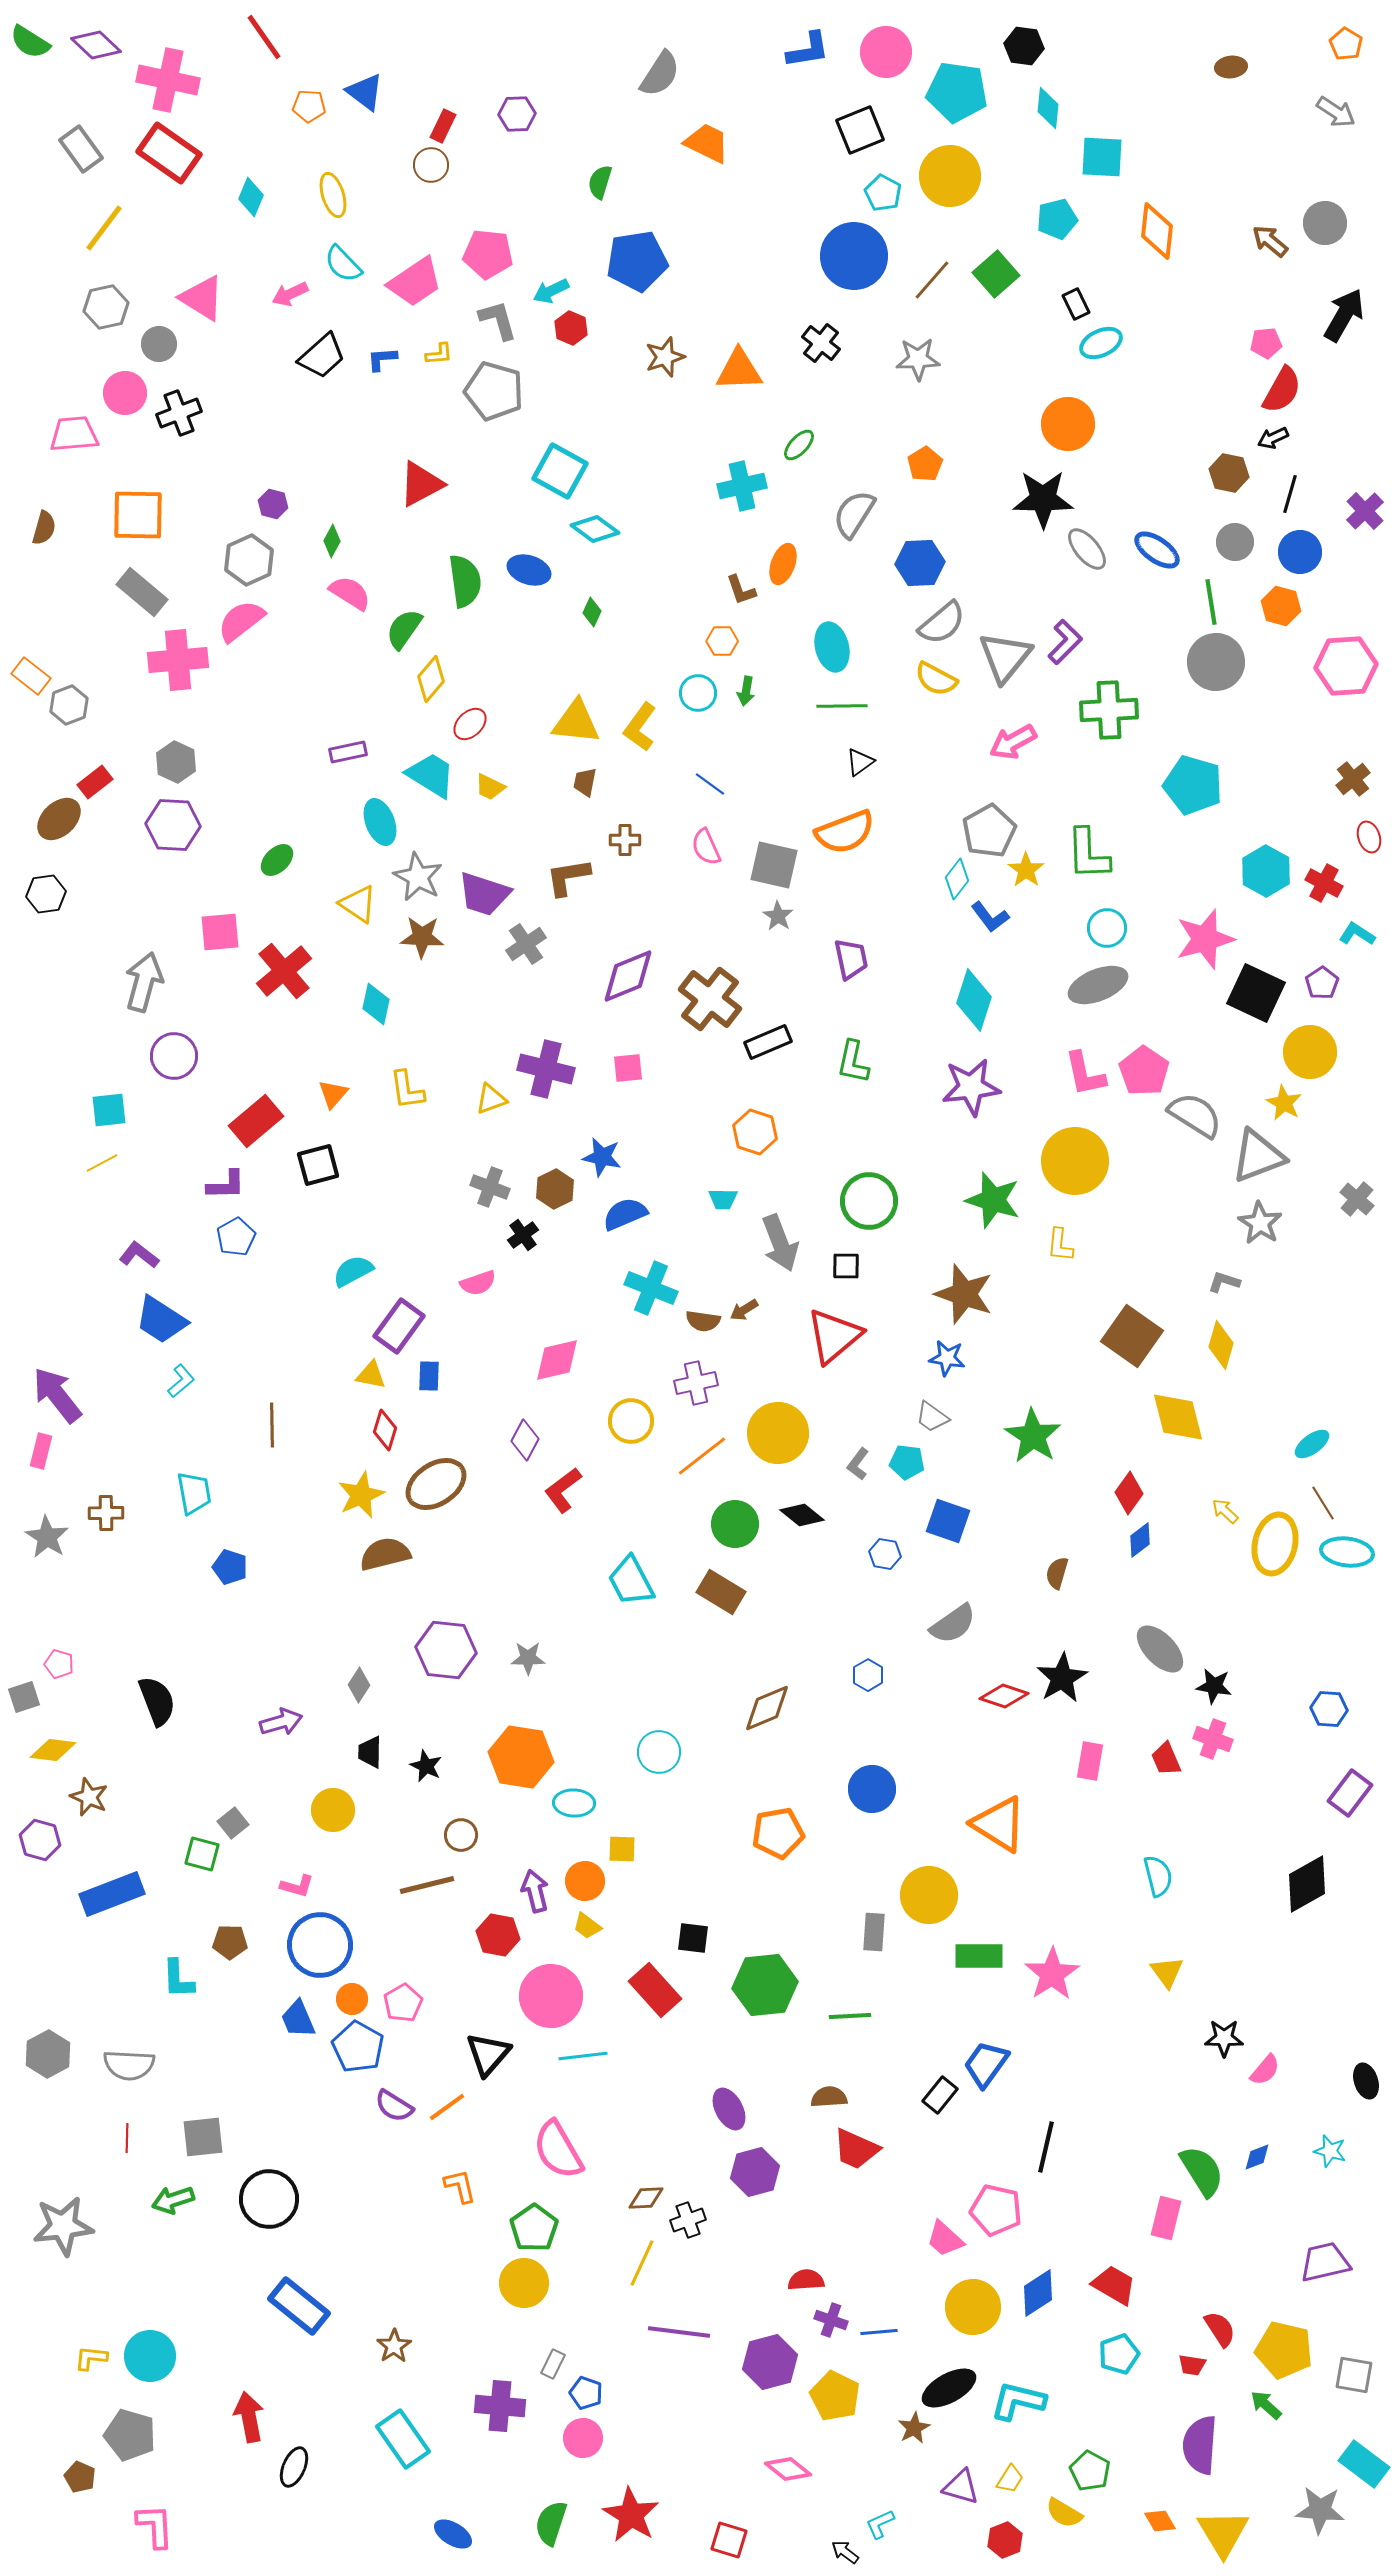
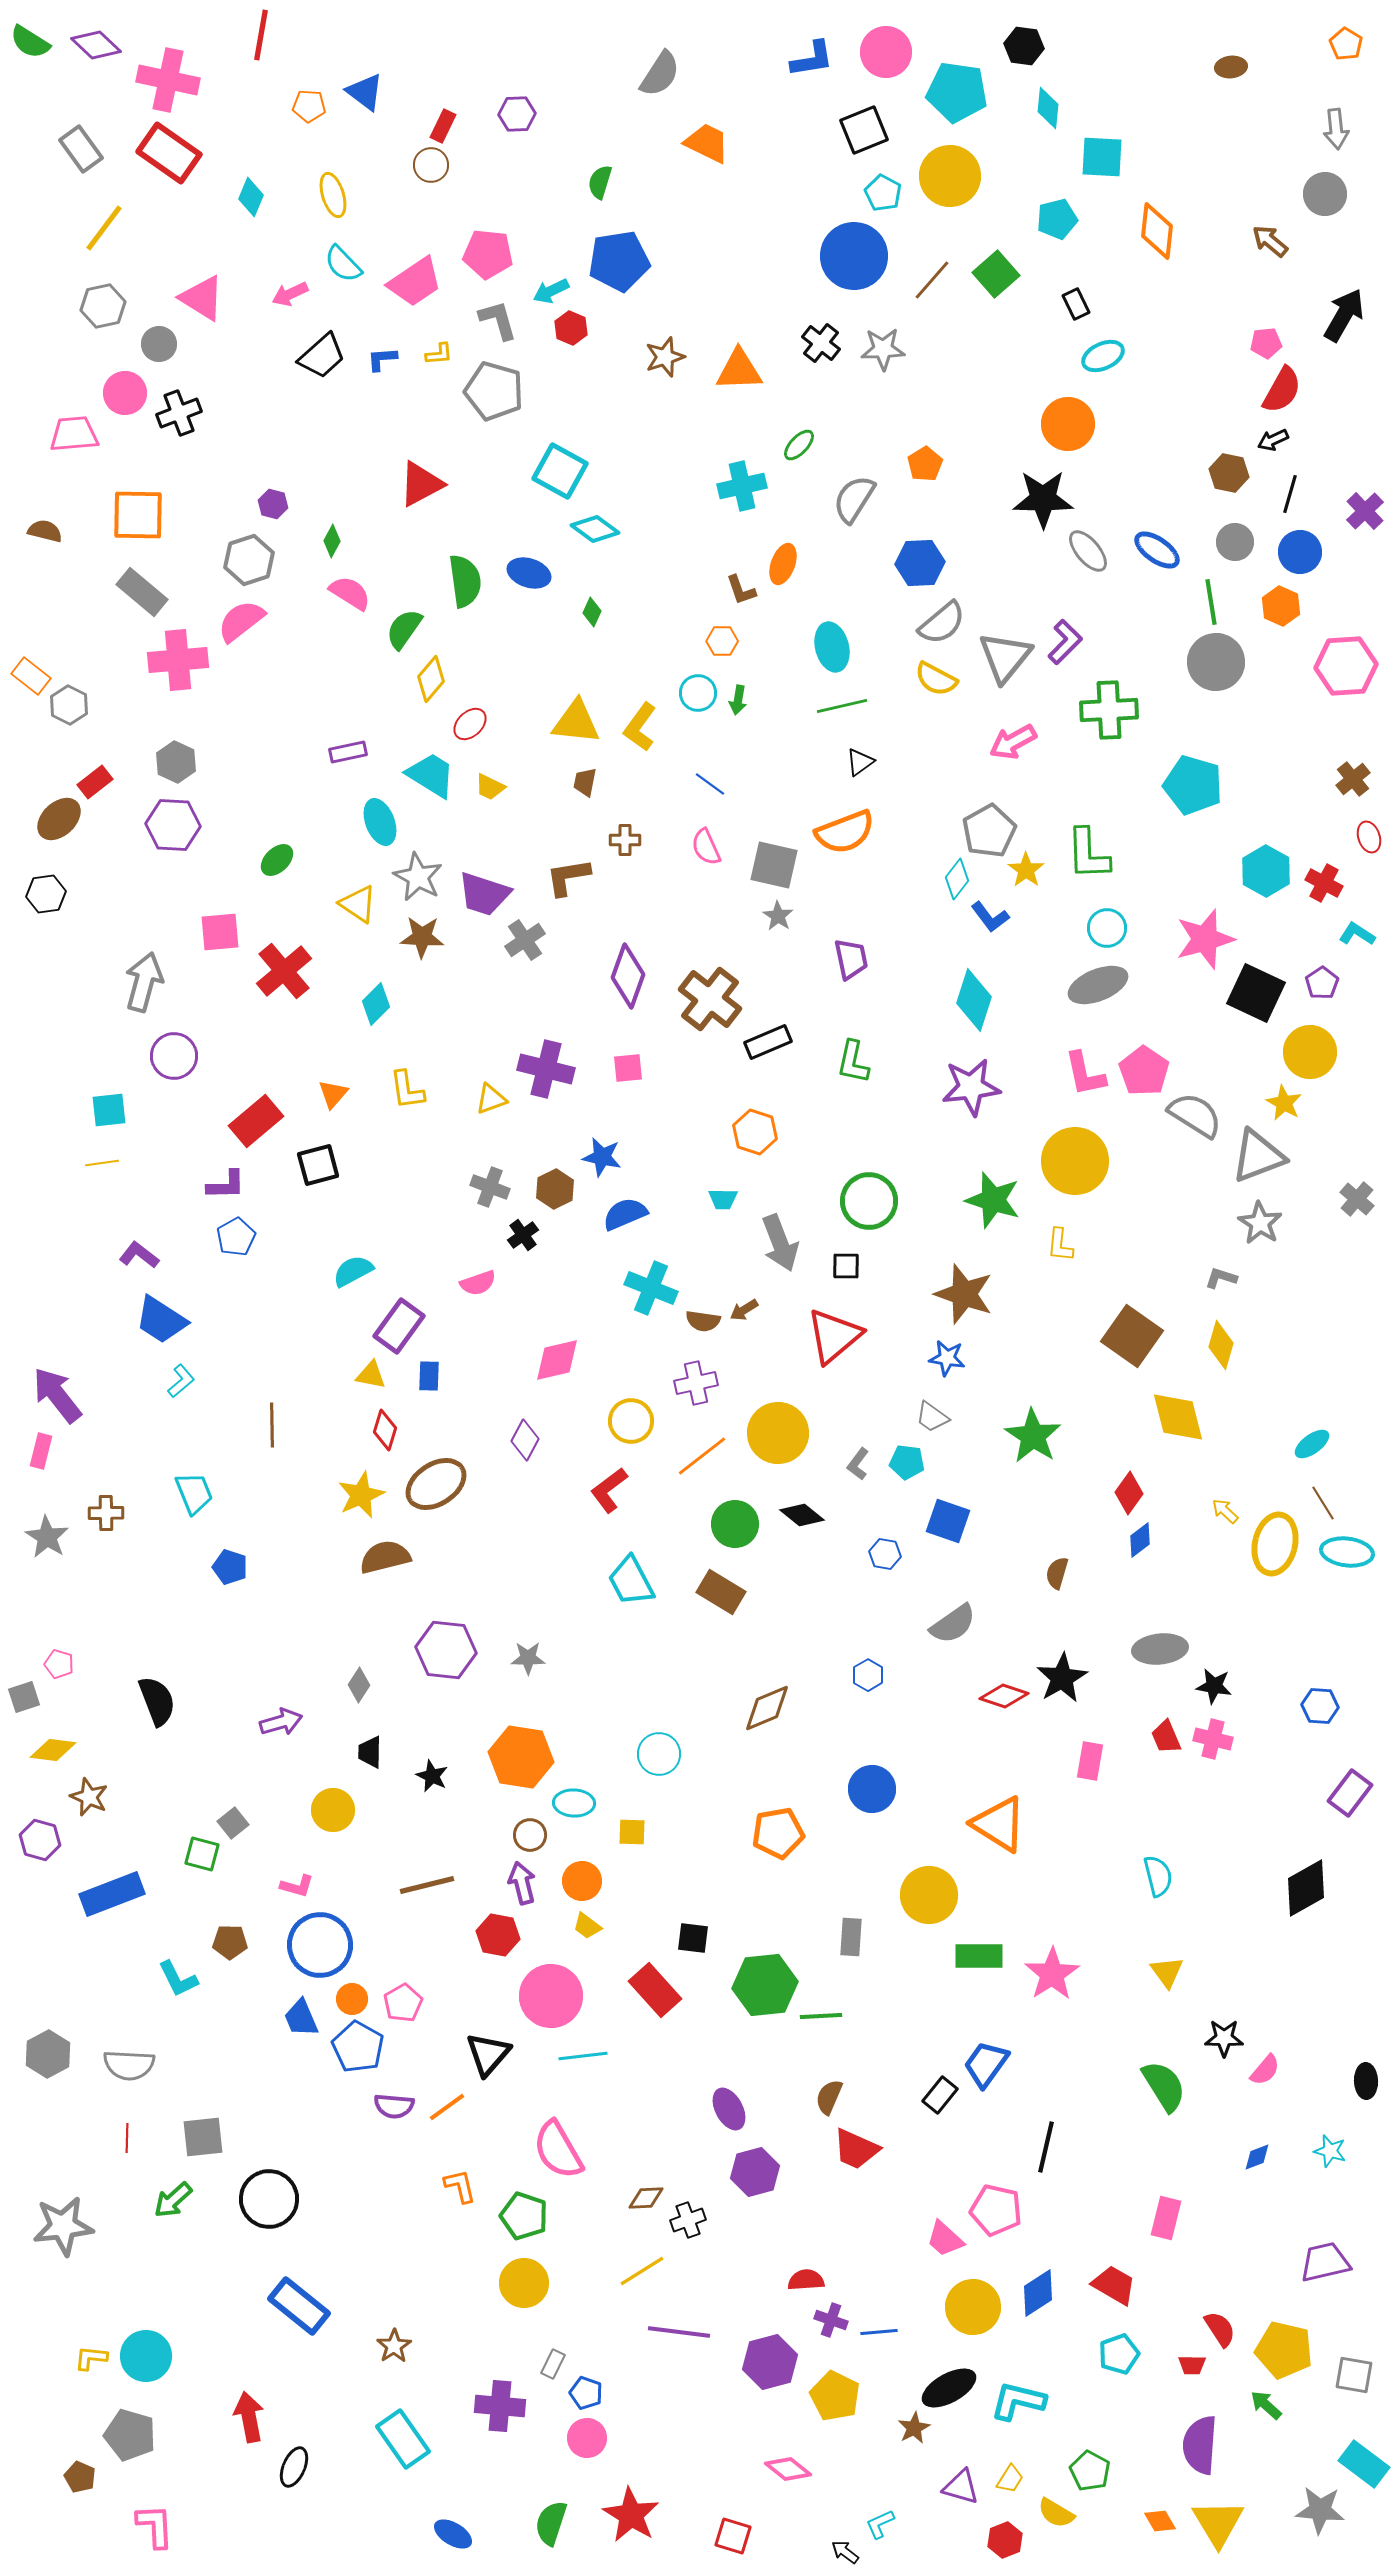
red line at (264, 37): moved 3 px left, 2 px up; rotated 45 degrees clockwise
blue L-shape at (808, 50): moved 4 px right, 9 px down
gray arrow at (1336, 112): moved 17 px down; rotated 51 degrees clockwise
black square at (860, 130): moved 4 px right
gray circle at (1325, 223): moved 29 px up
blue pentagon at (637, 261): moved 18 px left
gray hexagon at (106, 307): moved 3 px left, 1 px up
cyan ellipse at (1101, 343): moved 2 px right, 13 px down
gray star at (918, 359): moved 35 px left, 10 px up
black arrow at (1273, 438): moved 2 px down
gray semicircle at (854, 514): moved 15 px up
brown semicircle at (44, 528): moved 1 px right, 3 px down; rotated 92 degrees counterclockwise
gray ellipse at (1087, 549): moved 1 px right, 2 px down
gray hexagon at (249, 560): rotated 6 degrees clockwise
blue ellipse at (529, 570): moved 3 px down
orange hexagon at (1281, 606): rotated 9 degrees clockwise
green arrow at (746, 691): moved 8 px left, 9 px down
gray hexagon at (69, 705): rotated 12 degrees counterclockwise
green line at (842, 706): rotated 12 degrees counterclockwise
gray cross at (526, 944): moved 1 px left, 4 px up
purple diamond at (628, 976): rotated 48 degrees counterclockwise
cyan diamond at (376, 1004): rotated 33 degrees clockwise
yellow line at (102, 1163): rotated 20 degrees clockwise
gray L-shape at (1224, 1282): moved 3 px left, 4 px up
red L-shape at (563, 1490): moved 46 px right
cyan trapezoid at (194, 1493): rotated 12 degrees counterclockwise
brown semicircle at (385, 1554): moved 3 px down
gray ellipse at (1160, 1649): rotated 52 degrees counterclockwise
blue hexagon at (1329, 1709): moved 9 px left, 3 px up
pink cross at (1213, 1739): rotated 6 degrees counterclockwise
cyan circle at (659, 1752): moved 2 px down
red trapezoid at (1166, 1759): moved 22 px up
black star at (426, 1766): moved 6 px right, 10 px down
brown circle at (461, 1835): moved 69 px right
yellow square at (622, 1849): moved 10 px right, 17 px up
orange circle at (585, 1881): moved 3 px left
black diamond at (1307, 1884): moved 1 px left, 4 px down
purple arrow at (535, 1891): moved 13 px left, 8 px up
gray rectangle at (874, 1932): moved 23 px left, 5 px down
cyan L-shape at (178, 1979): rotated 24 degrees counterclockwise
green line at (850, 2016): moved 29 px left
blue trapezoid at (298, 2019): moved 3 px right, 1 px up
black ellipse at (1366, 2081): rotated 16 degrees clockwise
brown semicircle at (829, 2097): rotated 63 degrees counterclockwise
purple semicircle at (394, 2106): rotated 27 degrees counterclockwise
green semicircle at (1202, 2171): moved 38 px left, 85 px up
green arrow at (173, 2200): rotated 24 degrees counterclockwise
green pentagon at (534, 2228): moved 10 px left, 12 px up; rotated 18 degrees counterclockwise
yellow line at (642, 2263): moved 8 px down; rotated 33 degrees clockwise
cyan circle at (150, 2356): moved 4 px left
red trapezoid at (1192, 2365): rotated 8 degrees counterclockwise
pink circle at (583, 2438): moved 4 px right
yellow semicircle at (1064, 2513): moved 8 px left
yellow triangle at (1223, 2533): moved 5 px left, 10 px up
red square at (729, 2540): moved 4 px right, 4 px up
